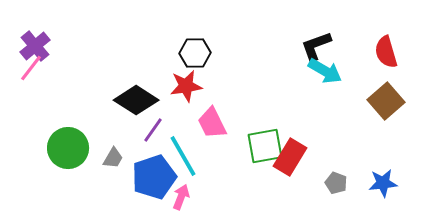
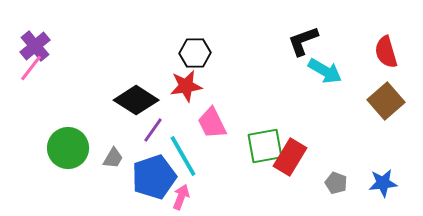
black L-shape: moved 13 px left, 5 px up
